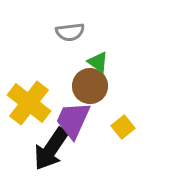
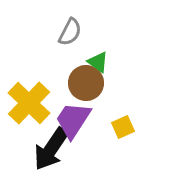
gray semicircle: rotated 56 degrees counterclockwise
brown circle: moved 4 px left, 3 px up
yellow cross: rotated 6 degrees clockwise
purple trapezoid: rotated 9 degrees clockwise
yellow square: rotated 15 degrees clockwise
